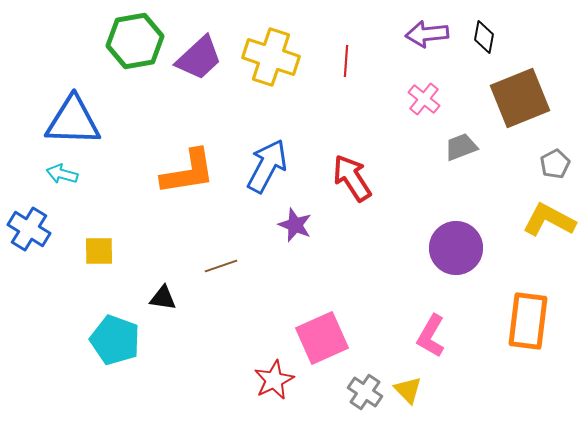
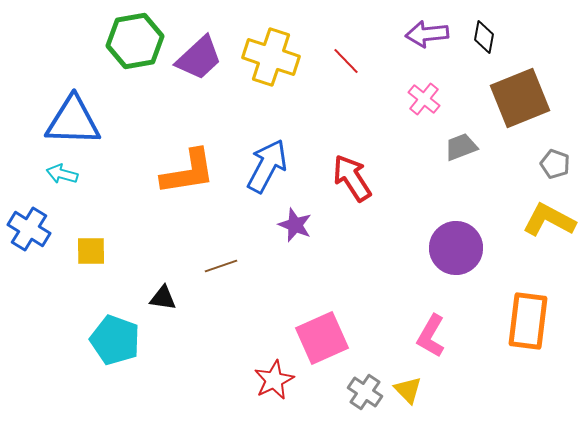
red line: rotated 48 degrees counterclockwise
gray pentagon: rotated 24 degrees counterclockwise
yellow square: moved 8 px left
